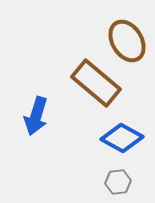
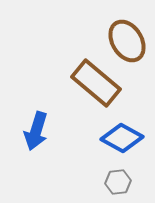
blue arrow: moved 15 px down
